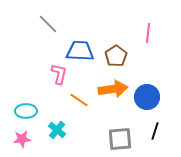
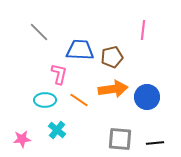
gray line: moved 9 px left, 8 px down
pink line: moved 5 px left, 3 px up
blue trapezoid: moved 1 px up
brown pentagon: moved 4 px left, 1 px down; rotated 20 degrees clockwise
cyan ellipse: moved 19 px right, 11 px up
black line: moved 12 px down; rotated 66 degrees clockwise
gray square: rotated 10 degrees clockwise
